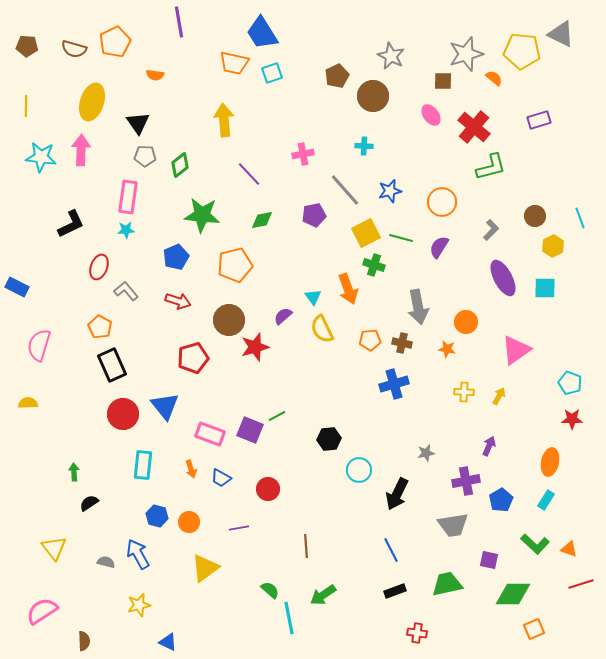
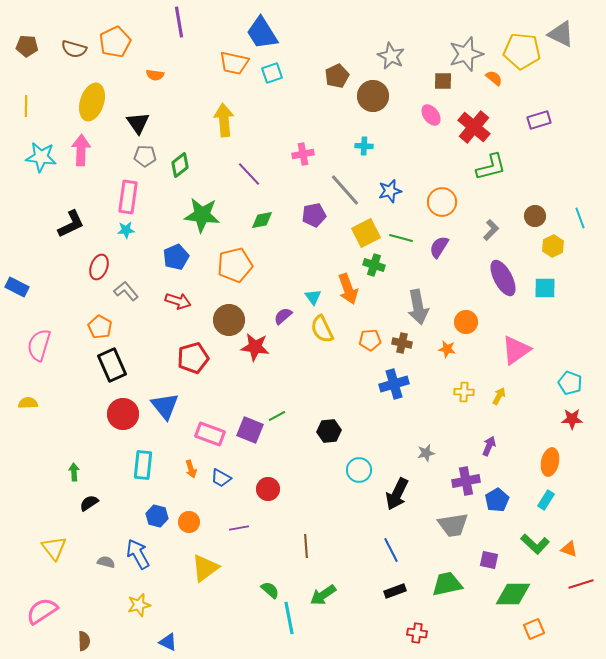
red star at (255, 347): rotated 24 degrees clockwise
black hexagon at (329, 439): moved 8 px up
blue pentagon at (501, 500): moved 4 px left
